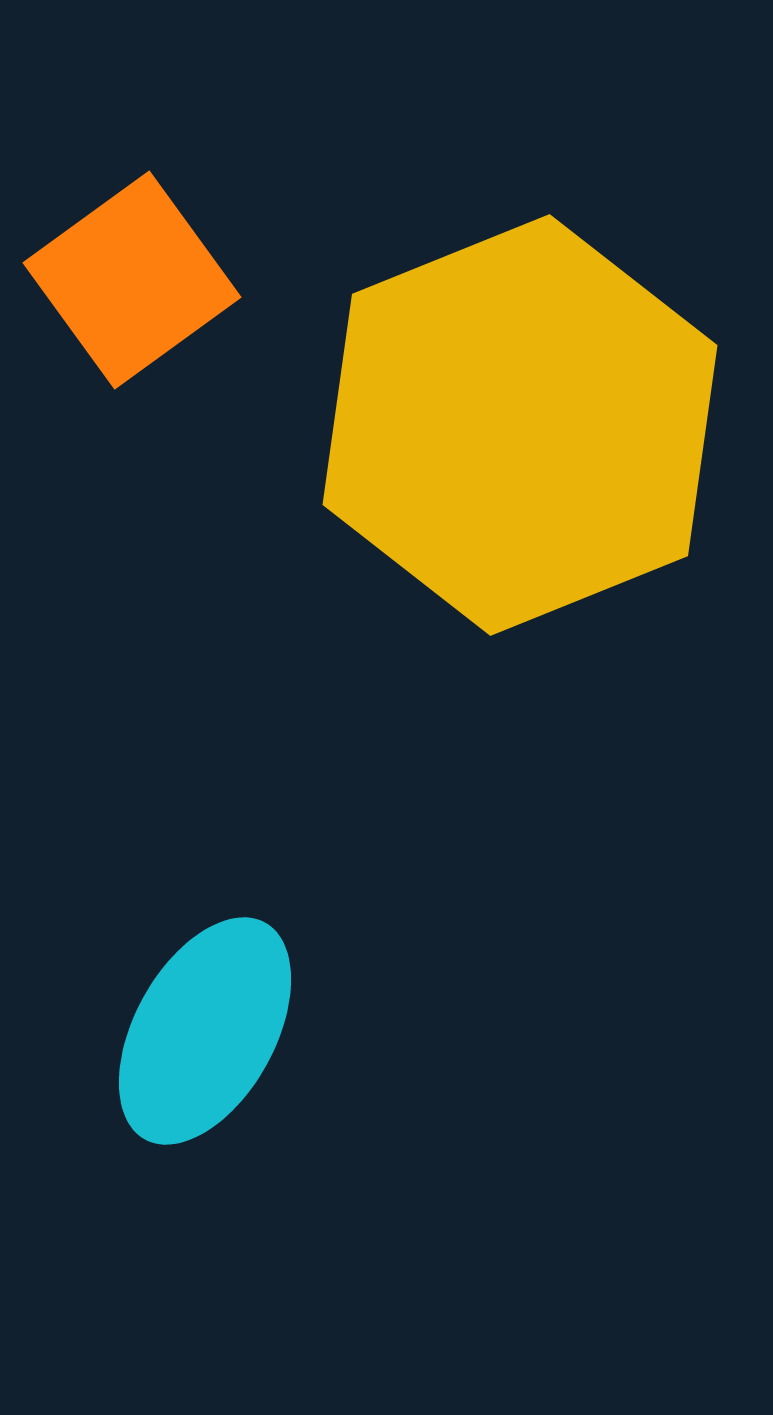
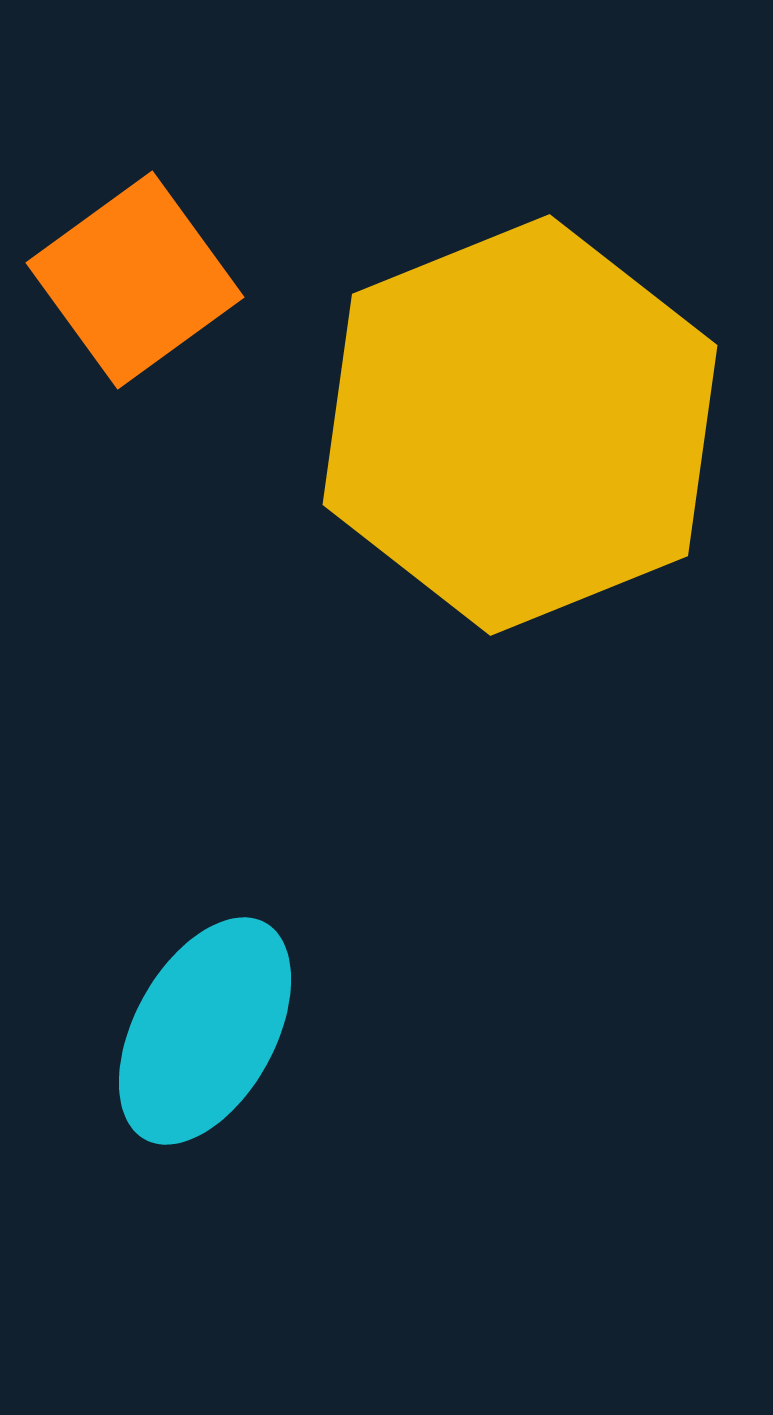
orange square: moved 3 px right
